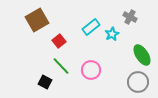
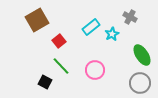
pink circle: moved 4 px right
gray circle: moved 2 px right, 1 px down
